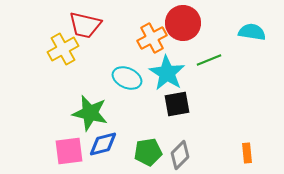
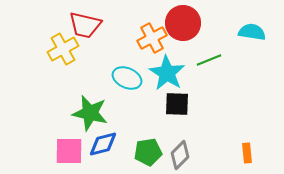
black square: rotated 12 degrees clockwise
pink square: rotated 8 degrees clockwise
